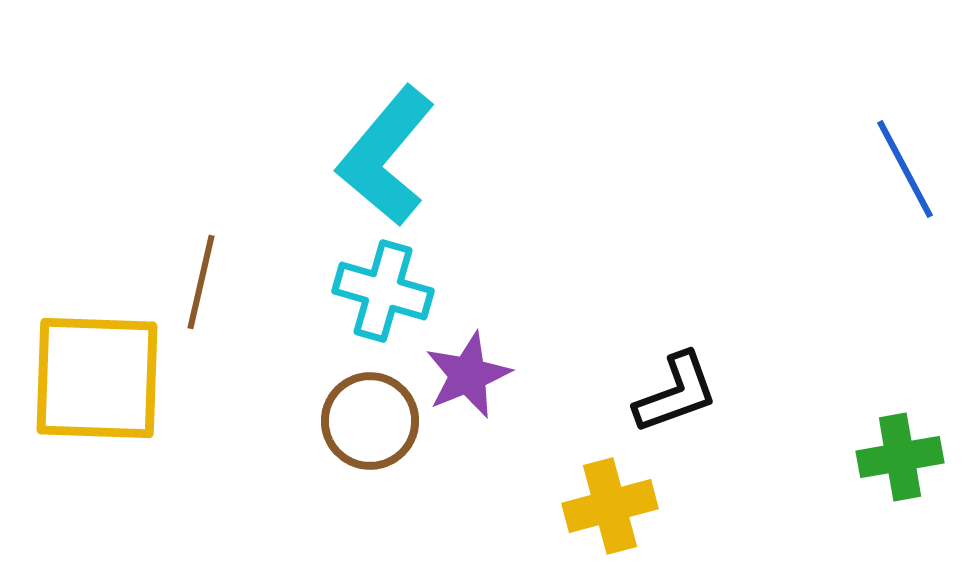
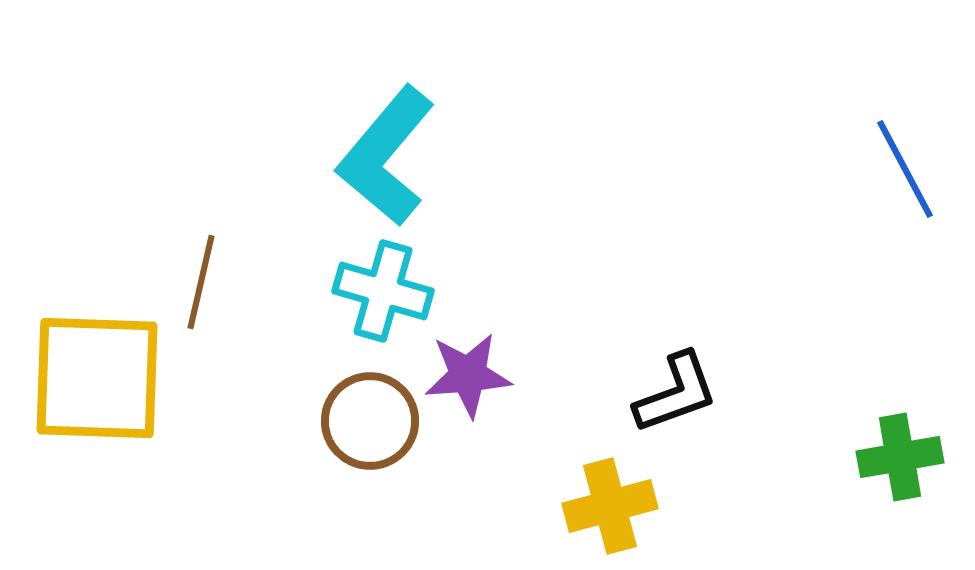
purple star: rotated 18 degrees clockwise
